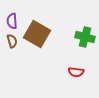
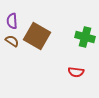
brown square: moved 2 px down
brown semicircle: rotated 40 degrees counterclockwise
